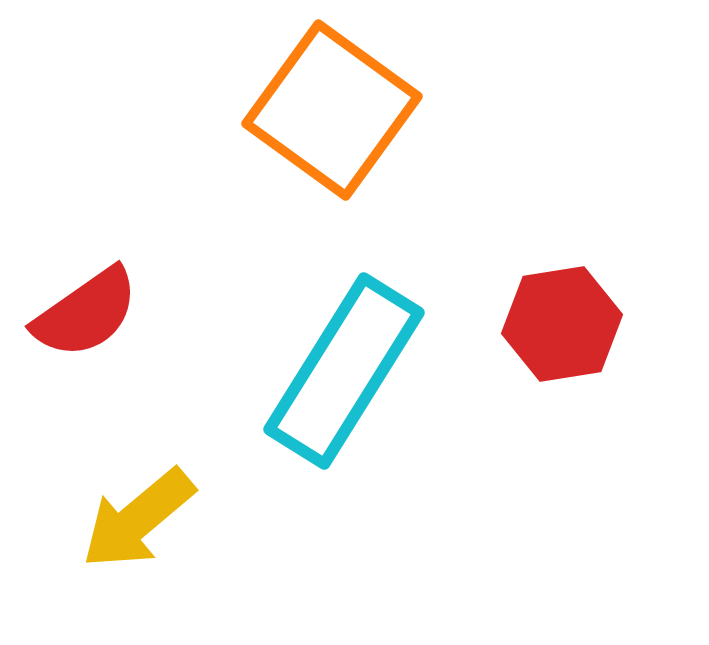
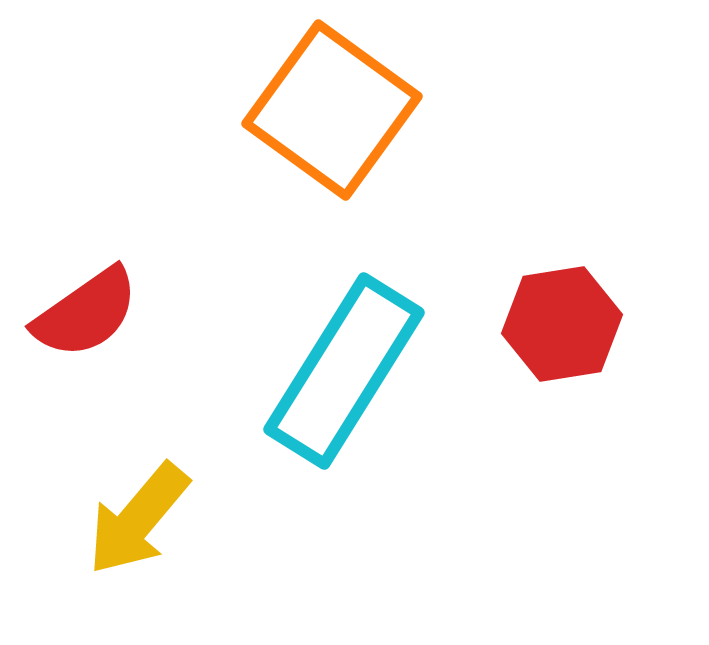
yellow arrow: rotated 10 degrees counterclockwise
